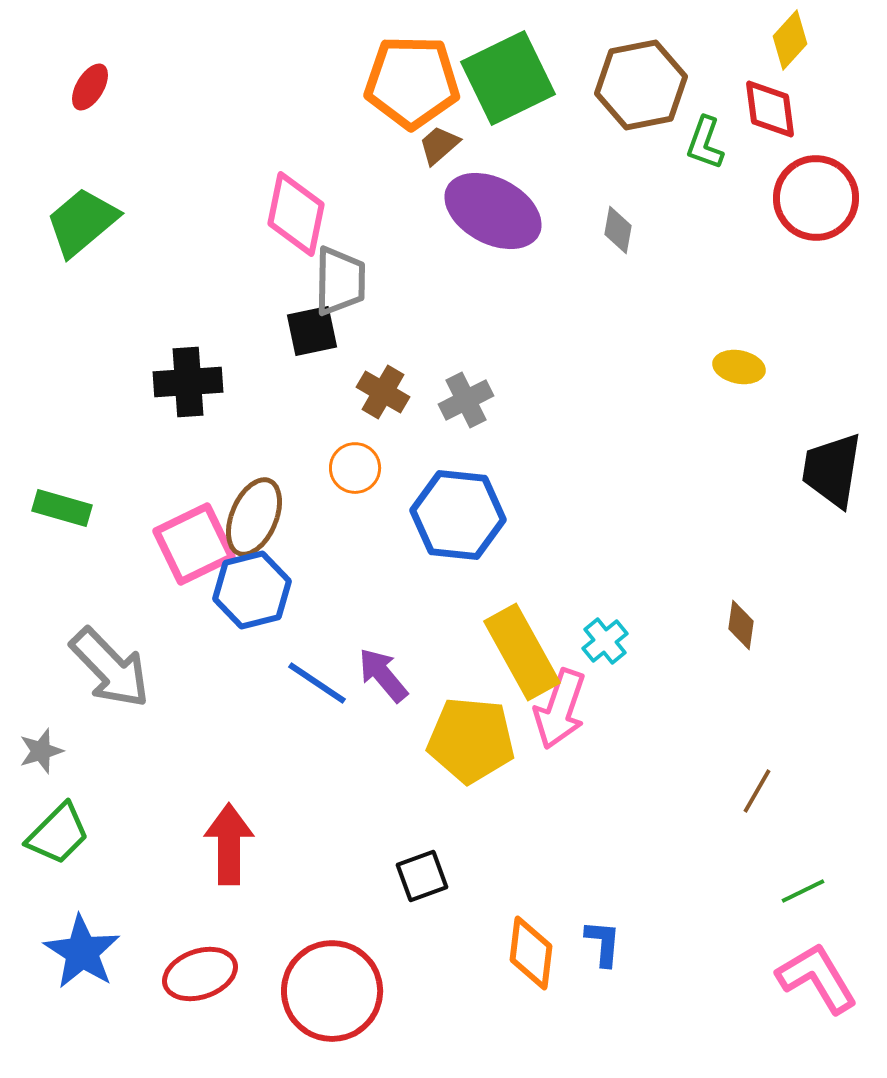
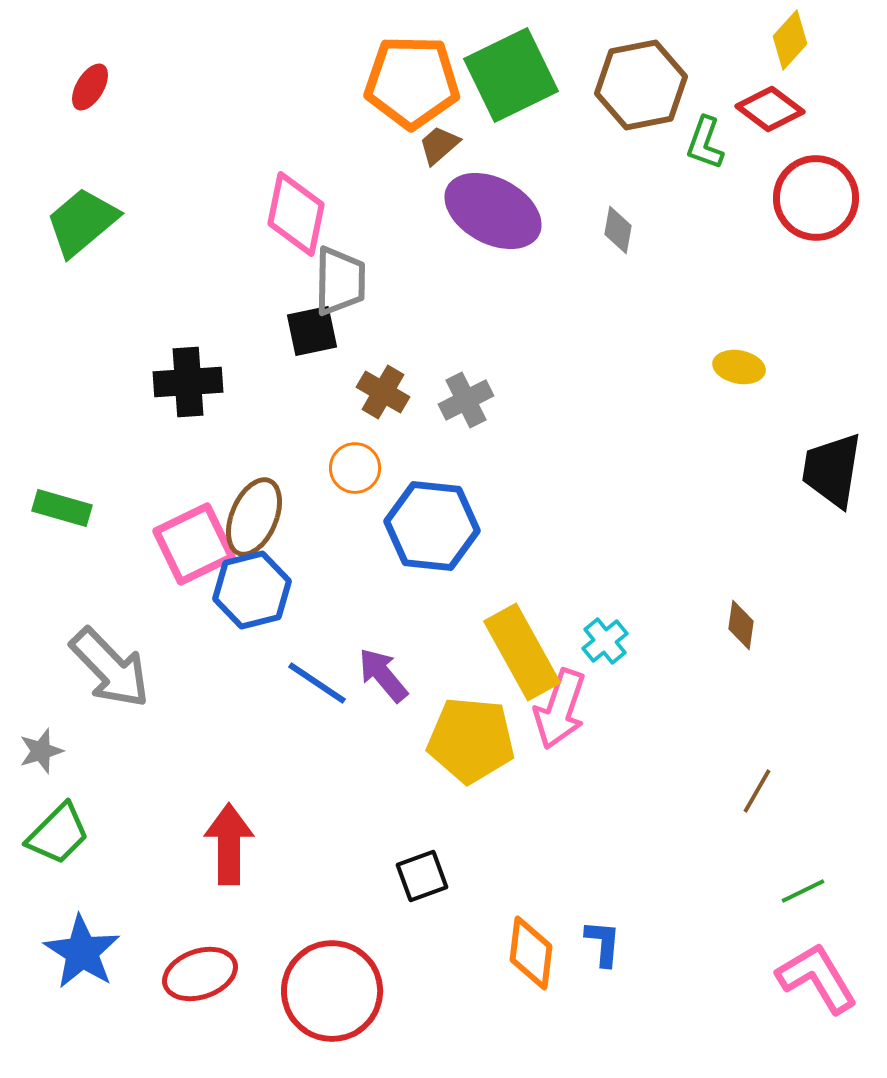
green square at (508, 78): moved 3 px right, 3 px up
red diamond at (770, 109): rotated 46 degrees counterclockwise
blue hexagon at (458, 515): moved 26 px left, 11 px down
